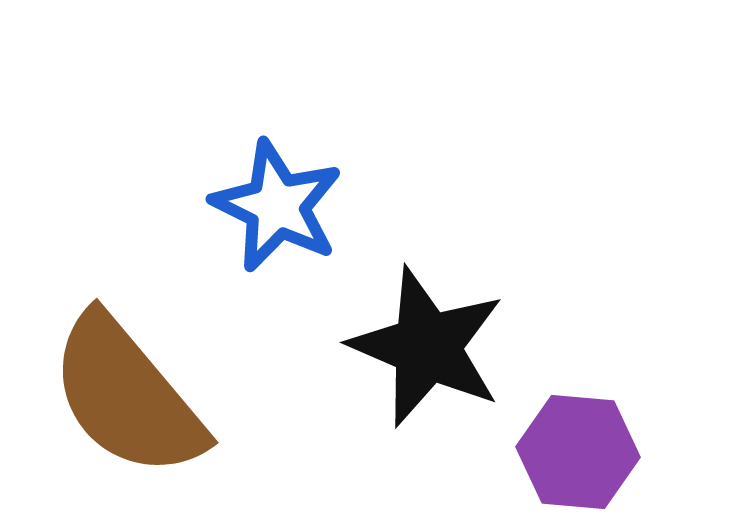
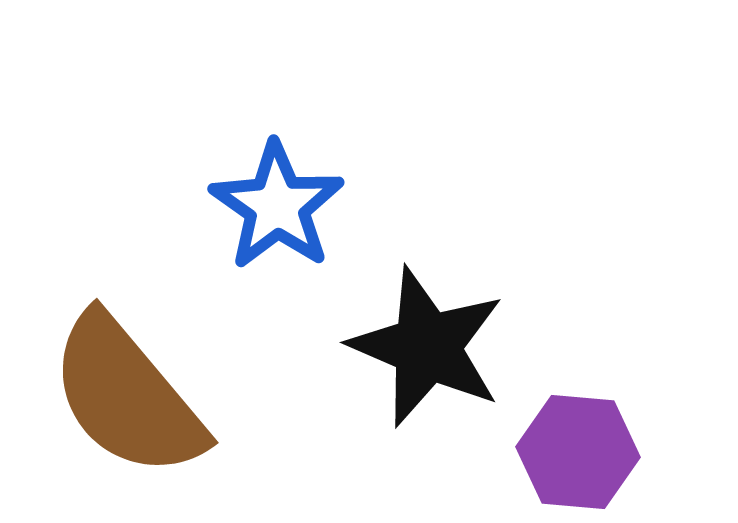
blue star: rotated 9 degrees clockwise
